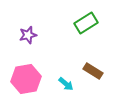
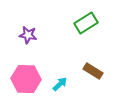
purple star: rotated 24 degrees clockwise
pink hexagon: rotated 12 degrees clockwise
cyan arrow: moved 6 px left; rotated 84 degrees counterclockwise
